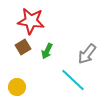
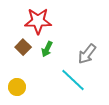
red star: moved 7 px right; rotated 8 degrees counterclockwise
brown square: rotated 14 degrees counterclockwise
green arrow: moved 2 px up
